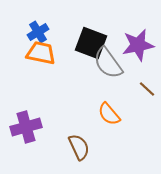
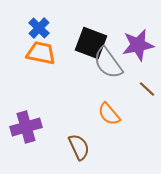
blue cross: moved 1 px right, 4 px up; rotated 15 degrees counterclockwise
